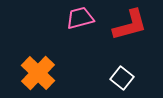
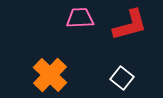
pink trapezoid: rotated 12 degrees clockwise
orange cross: moved 12 px right, 2 px down
